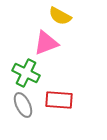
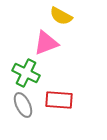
yellow semicircle: moved 1 px right
